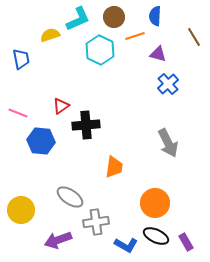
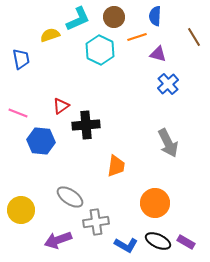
orange line: moved 2 px right, 1 px down
orange trapezoid: moved 2 px right, 1 px up
black ellipse: moved 2 px right, 5 px down
purple rectangle: rotated 30 degrees counterclockwise
